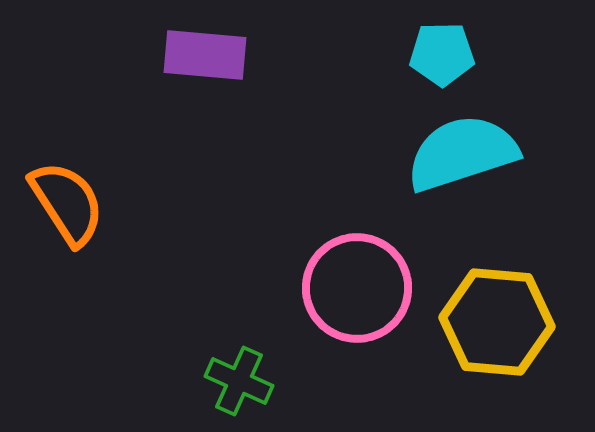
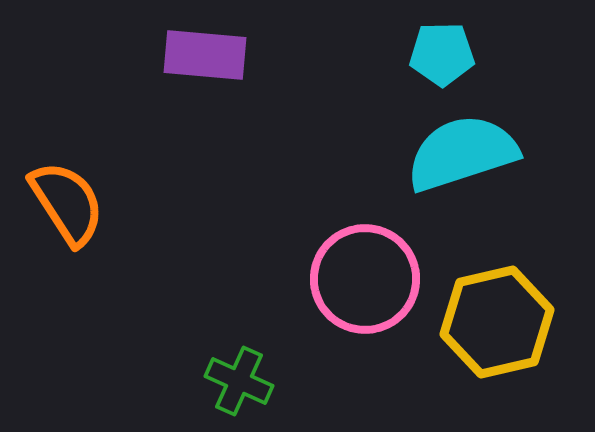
pink circle: moved 8 px right, 9 px up
yellow hexagon: rotated 18 degrees counterclockwise
